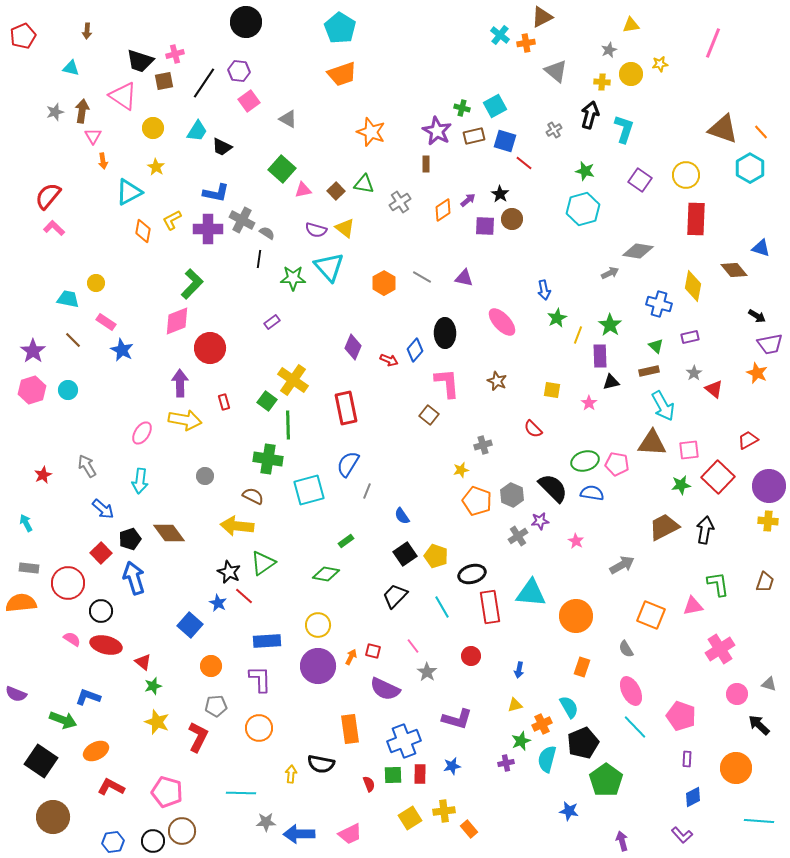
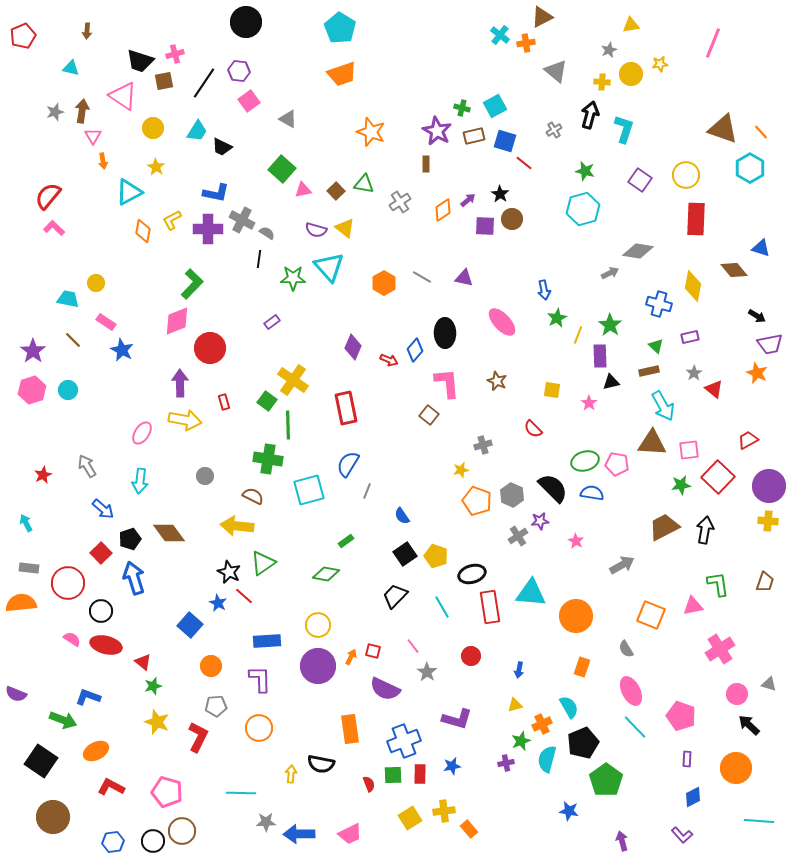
black arrow at (759, 725): moved 10 px left
